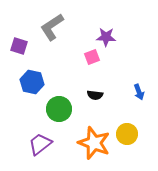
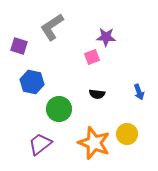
black semicircle: moved 2 px right, 1 px up
